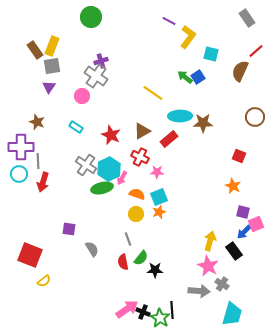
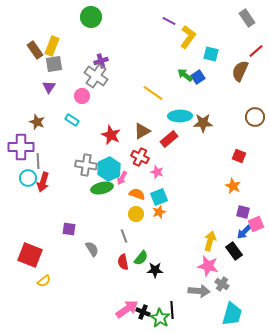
gray square at (52, 66): moved 2 px right, 2 px up
green arrow at (185, 77): moved 2 px up
cyan rectangle at (76, 127): moved 4 px left, 7 px up
gray cross at (86, 165): rotated 25 degrees counterclockwise
pink star at (157, 172): rotated 16 degrees clockwise
cyan circle at (19, 174): moved 9 px right, 4 px down
gray line at (128, 239): moved 4 px left, 3 px up
pink star at (208, 266): rotated 15 degrees counterclockwise
